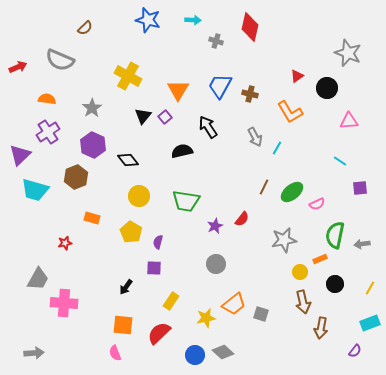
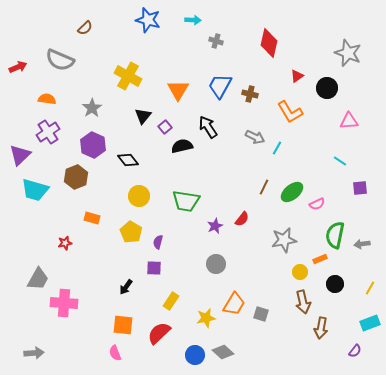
red diamond at (250, 27): moved 19 px right, 16 px down
purple square at (165, 117): moved 10 px down
gray arrow at (255, 137): rotated 36 degrees counterclockwise
black semicircle at (182, 151): moved 5 px up
orange trapezoid at (234, 304): rotated 20 degrees counterclockwise
